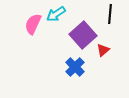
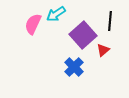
black line: moved 7 px down
blue cross: moved 1 px left
